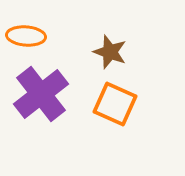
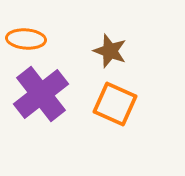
orange ellipse: moved 3 px down
brown star: moved 1 px up
